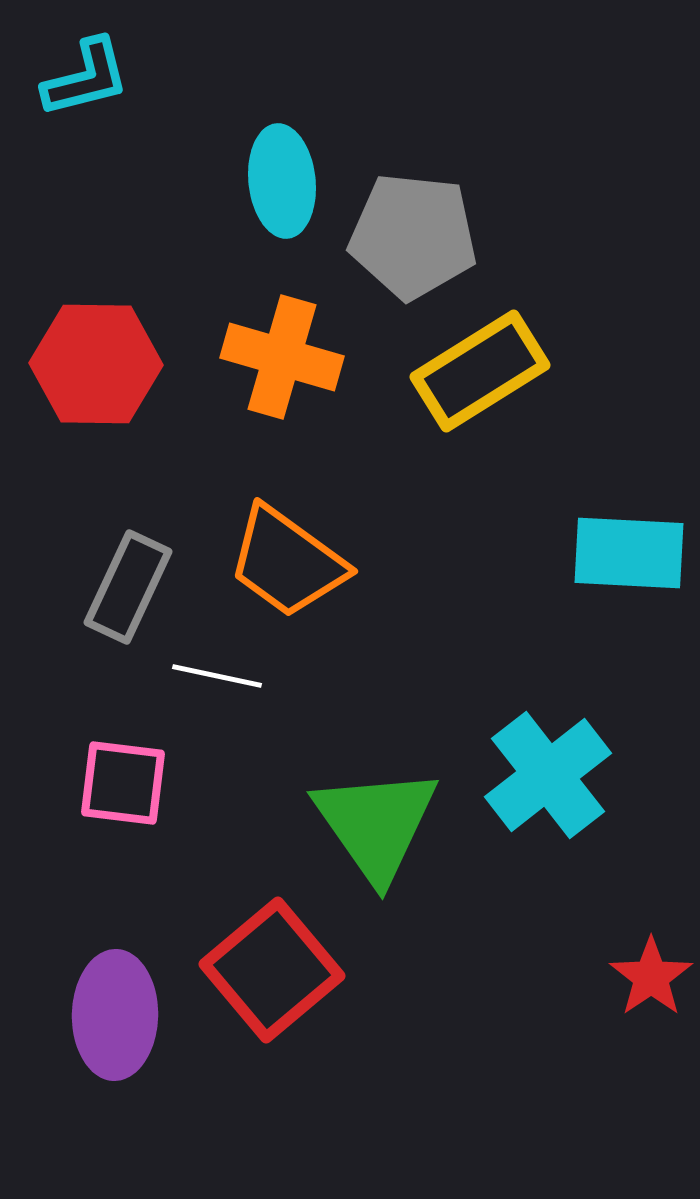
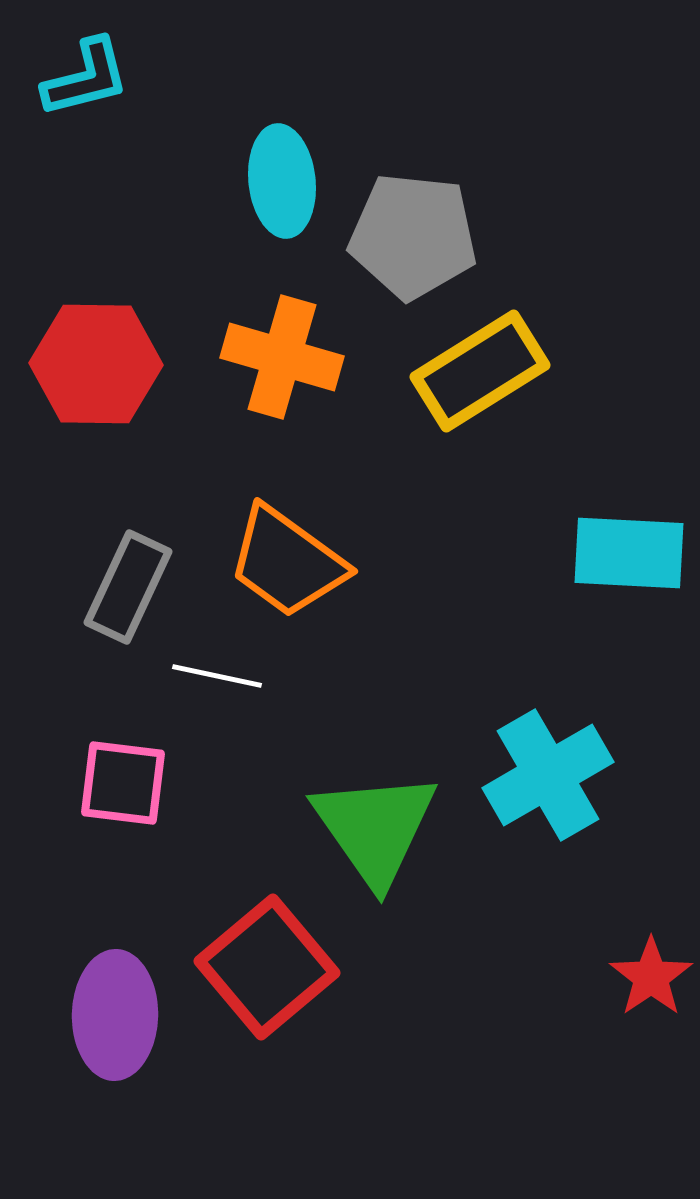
cyan cross: rotated 8 degrees clockwise
green triangle: moved 1 px left, 4 px down
red square: moved 5 px left, 3 px up
